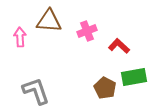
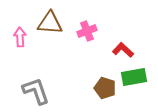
brown triangle: moved 1 px right, 2 px down
red L-shape: moved 4 px right, 4 px down
brown pentagon: rotated 10 degrees counterclockwise
